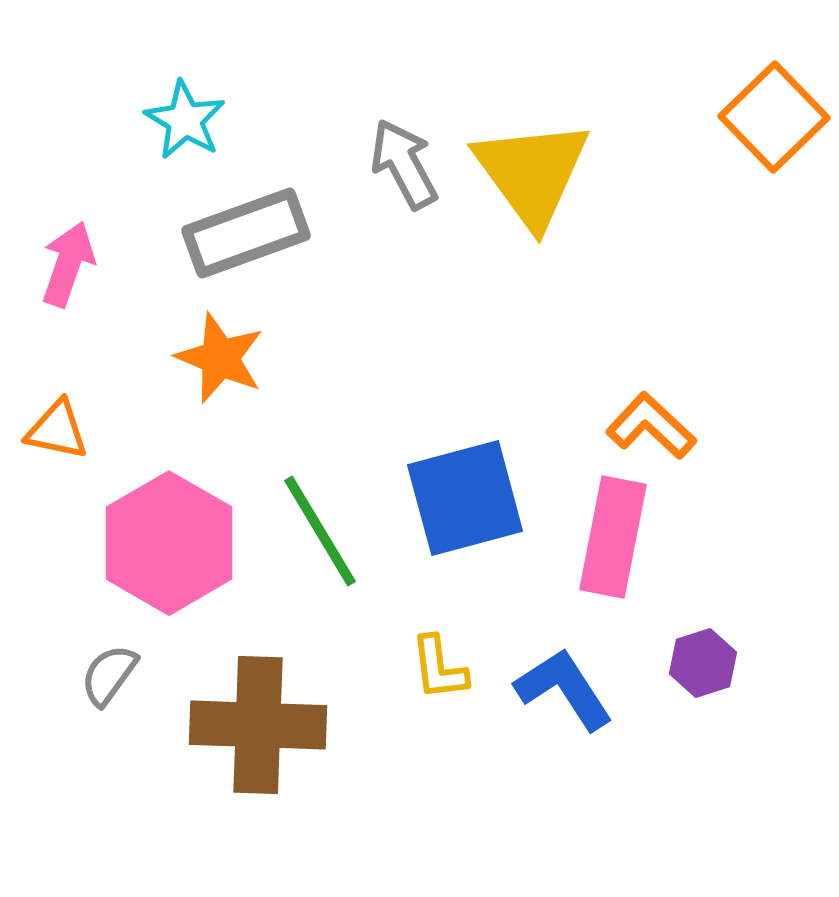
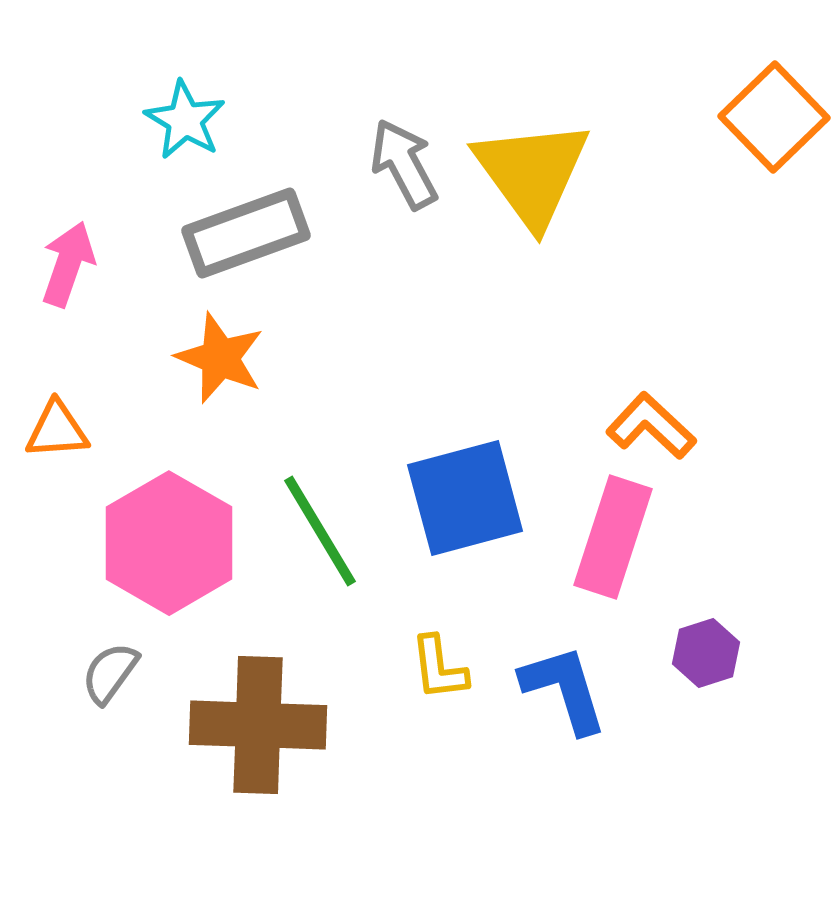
orange triangle: rotated 16 degrees counterclockwise
pink rectangle: rotated 7 degrees clockwise
purple hexagon: moved 3 px right, 10 px up
gray semicircle: moved 1 px right, 2 px up
blue L-shape: rotated 16 degrees clockwise
